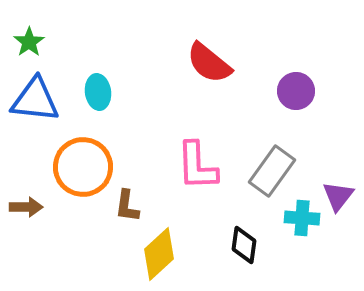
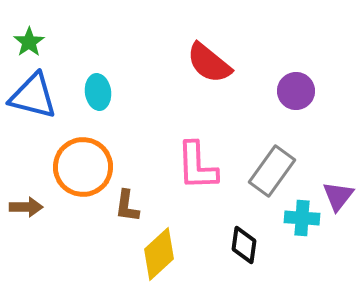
blue triangle: moved 2 px left, 4 px up; rotated 8 degrees clockwise
